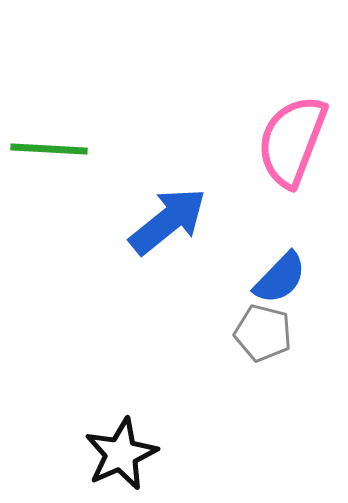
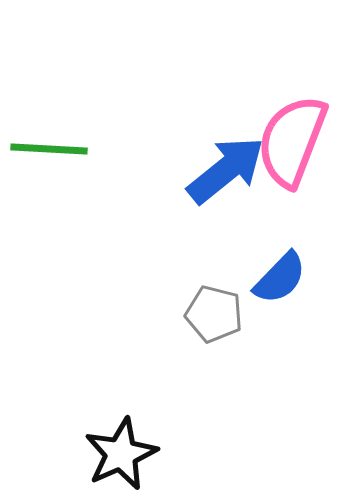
blue arrow: moved 58 px right, 51 px up
gray pentagon: moved 49 px left, 19 px up
